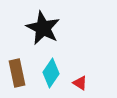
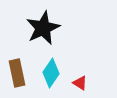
black star: rotated 20 degrees clockwise
